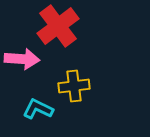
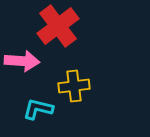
pink arrow: moved 2 px down
cyan L-shape: rotated 12 degrees counterclockwise
